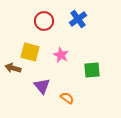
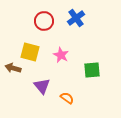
blue cross: moved 2 px left, 1 px up
